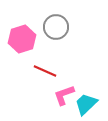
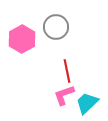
pink hexagon: rotated 12 degrees counterclockwise
red line: moved 22 px right; rotated 55 degrees clockwise
cyan trapezoid: moved 1 px right, 1 px up
